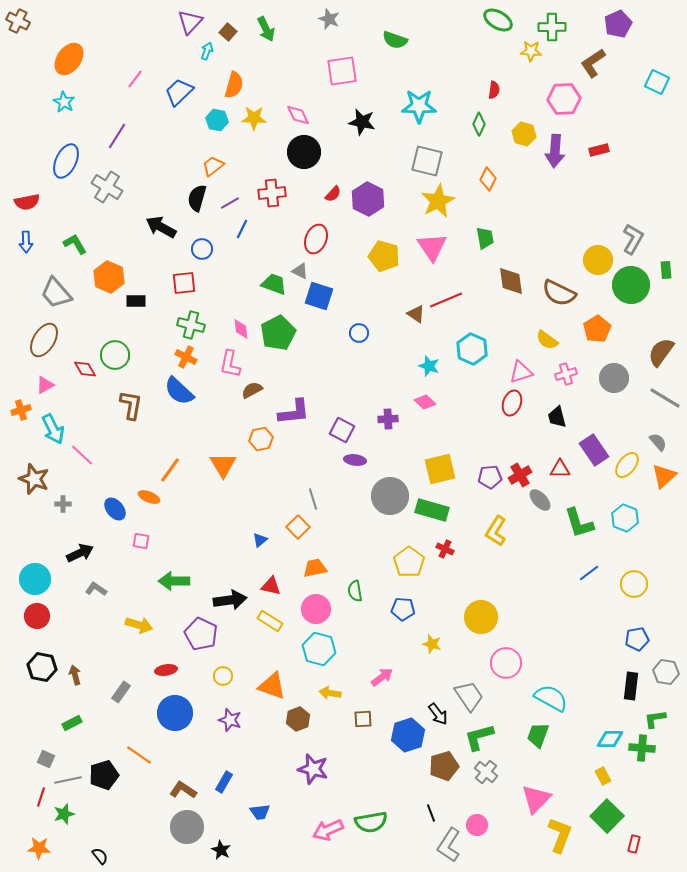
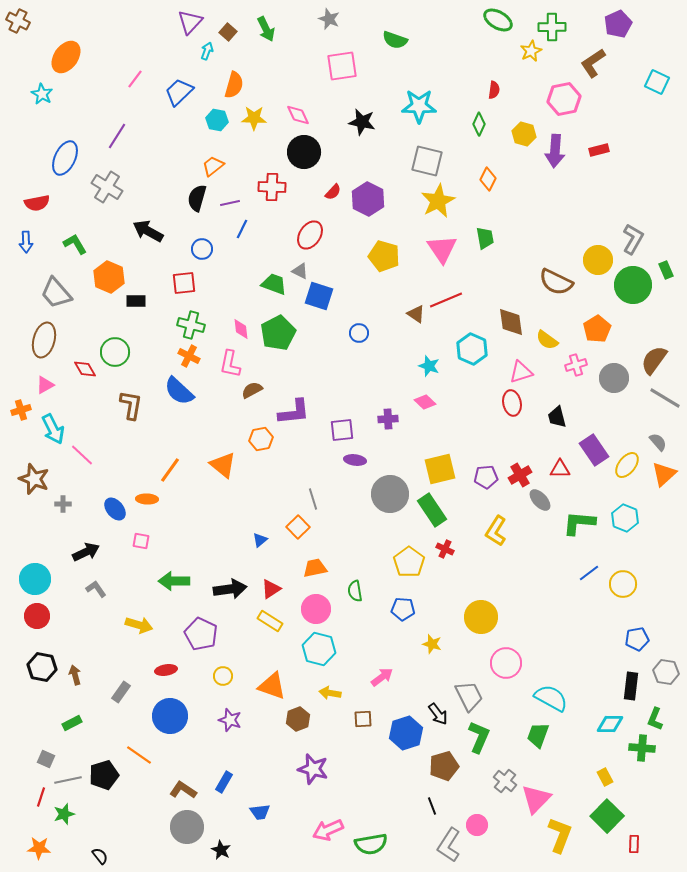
yellow star at (531, 51): rotated 30 degrees counterclockwise
orange ellipse at (69, 59): moved 3 px left, 2 px up
pink square at (342, 71): moved 5 px up
pink hexagon at (564, 99): rotated 8 degrees counterclockwise
cyan star at (64, 102): moved 22 px left, 8 px up
blue ellipse at (66, 161): moved 1 px left, 3 px up
red cross at (272, 193): moved 6 px up; rotated 8 degrees clockwise
red semicircle at (333, 194): moved 2 px up
red semicircle at (27, 202): moved 10 px right, 1 px down
purple line at (230, 203): rotated 18 degrees clockwise
black arrow at (161, 227): moved 13 px left, 4 px down
red ellipse at (316, 239): moved 6 px left, 4 px up; rotated 12 degrees clockwise
pink triangle at (432, 247): moved 10 px right, 2 px down
green rectangle at (666, 270): rotated 18 degrees counterclockwise
brown diamond at (511, 281): moved 41 px down
green circle at (631, 285): moved 2 px right
brown semicircle at (559, 293): moved 3 px left, 11 px up
brown ellipse at (44, 340): rotated 16 degrees counterclockwise
brown semicircle at (661, 352): moved 7 px left, 8 px down
green circle at (115, 355): moved 3 px up
orange cross at (186, 357): moved 3 px right, 1 px up
pink cross at (566, 374): moved 10 px right, 9 px up
red ellipse at (512, 403): rotated 30 degrees counterclockwise
purple square at (342, 430): rotated 35 degrees counterclockwise
orange triangle at (223, 465): rotated 20 degrees counterclockwise
orange triangle at (664, 476): moved 2 px up
purple pentagon at (490, 477): moved 4 px left
gray circle at (390, 496): moved 2 px up
orange ellipse at (149, 497): moved 2 px left, 2 px down; rotated 20 degrees counterclockwise
green rectangle at (432, 510): rotated 40 degrees clockwise
green L-shape at (579, 523): rotated 112 degrees clockwise
black arrow at (80, 553): moved 6 px right, 1 px up
yellow circle at (634, 584): moved 11 px left
red triangle at (271, 586): moved 3 px down; rotated 45 degrees counterclockwise
gray L-shape at (96, 589): rotated 20 degrees clockwise
black arrow at (230, 600): moved 11 px up
gray trapezoid at (469, 696): rotated 8 degrees clockwise
blue circle at (175, 713): moved 5 px left, 3 px down
green L-shape at (655, 719): rotated 60 degrees counterclockwise
blue hexagon at (408, 735): moved 2 px left, 2 px up
green L-shape at (479, 737): rotated 128 degrees clockwise
cyan diamond at (610, 739): moved 15 px up
gray cross at (486, 772): moved 19 px right, 9 px down
yellow rectangle at (603, 776): moved 2 px right, 1 px down
black line at (431, 813): moved 1 px right, 7 px up
green semicircle at (371, 822): moved 22 px down
red rectangle at (634, 844): rotated 12 degrees counterclockwise
